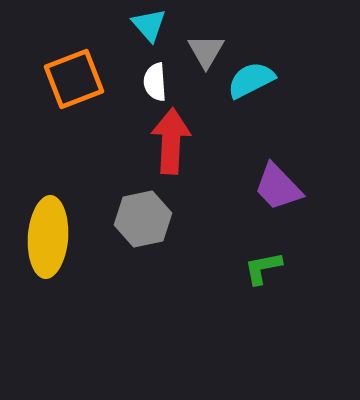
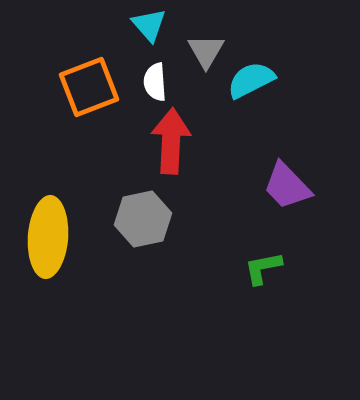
orange square: moved 15 px right, 8 px down
purple trapezoid: moved 9 px right, 1 px up
